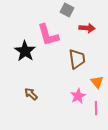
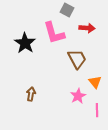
pink L-shape: moved 6 px right, 2 px up
black star: moved 8 px up
brown trapezoid: rotated 20 degrees counterclockwise
orange triangle: moved 2 px left
brown arrow: rotated 56 degrees clockwise
pink line: moved 1 px right, 2 px down
